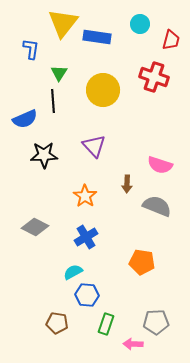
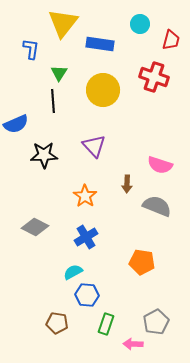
blue rectangle: moved 3 px right, 7 px down
blue semicircle: moved 9 px left, 5 px down
gray pentagon: rotated 25 degrees counterclockwise
